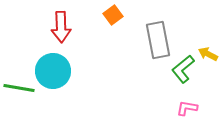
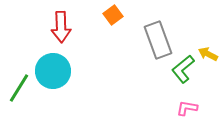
gray rectangle: rotated 9 degrees counterclockwise
green line: rotated 68 degrees counterclockwise
